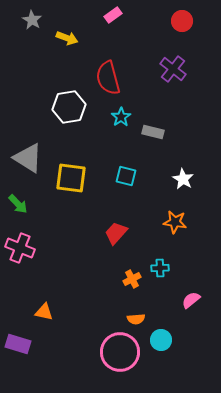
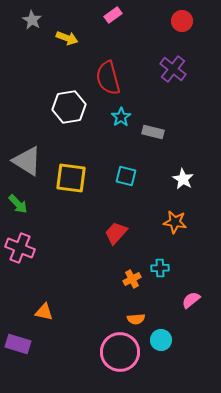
gray triangle: moved 1 px left, 3 px down
